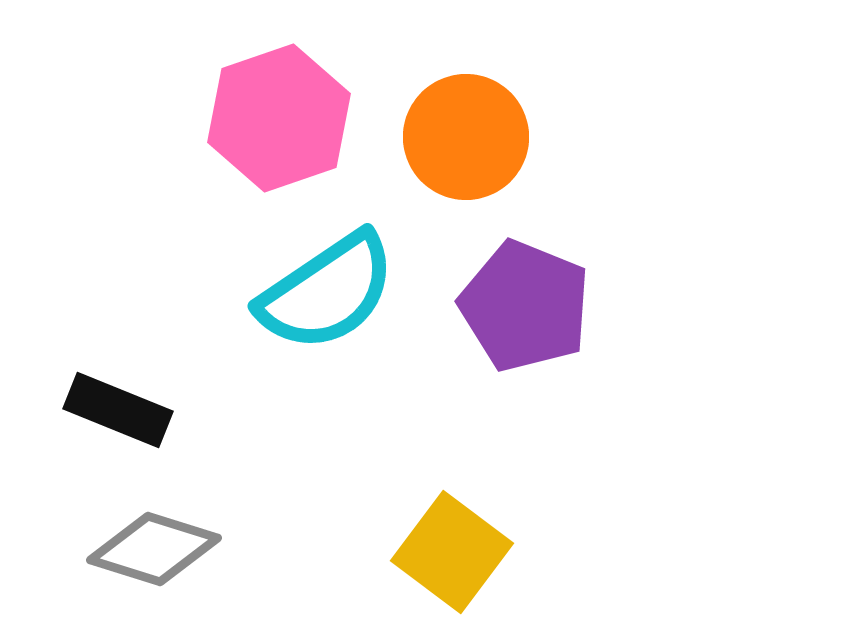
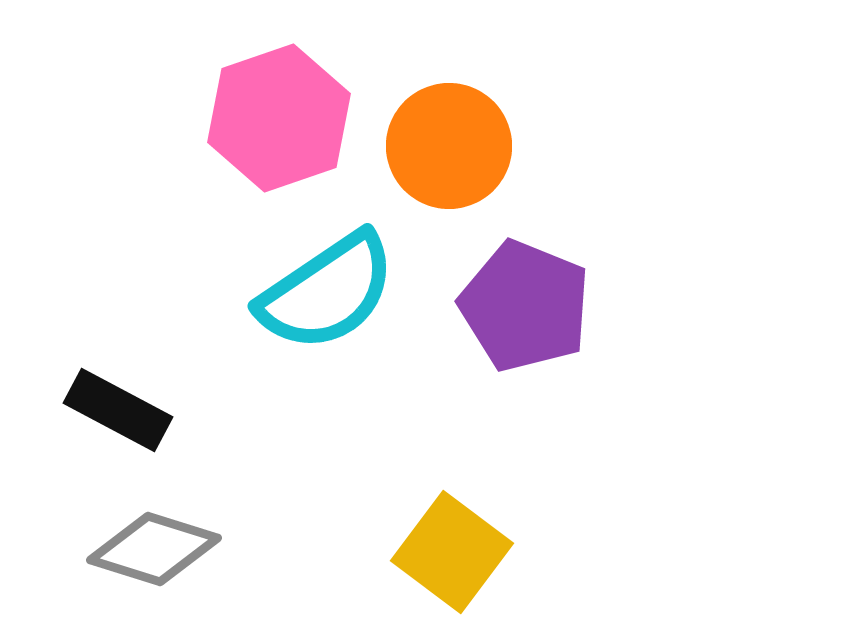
orange circle: moved 17 px left, 9 px down
black rectangle: rotated 6 degrees clockwise
